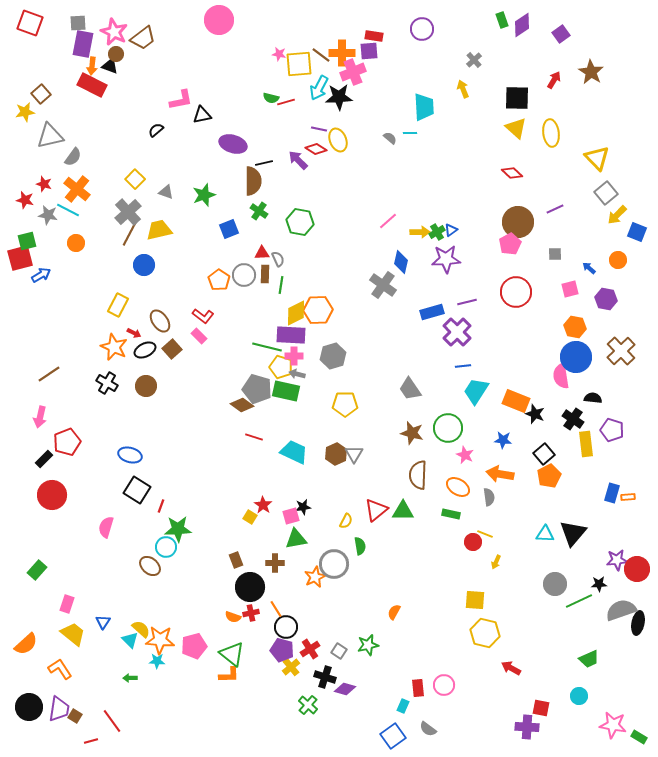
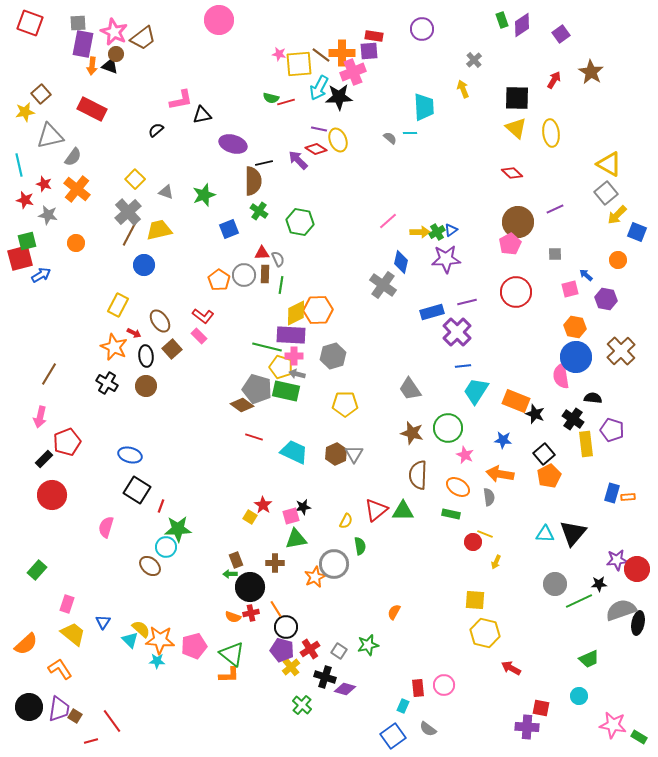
red rectangle at (92, 85): moved 24 px down
yellow triangle at (597, 158): moved 12 px right, 6 px down; rotated 16 degrees counterclockwise
cyan line at (68, 210): moved 49 px left, 45 px up; rotated 50 degrees clockwise
blue arrow at (589, 268): moved 3 px left, 7 px down
black ellipse at (145, 350): moved 1 px right, 6 px down; rotated 70 degrees counterclockwise
brown line at (49, 374): rotated 25 degrees counterclockwise
green arrow at (130, 678): moved 100 px right, 104 px up
green cross at (308, 705): moved 6 px left
